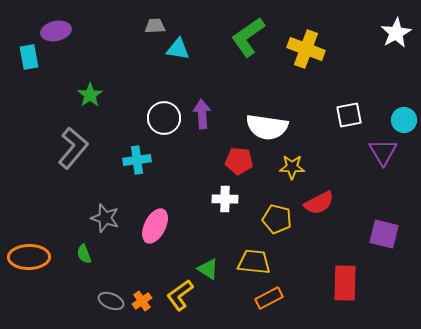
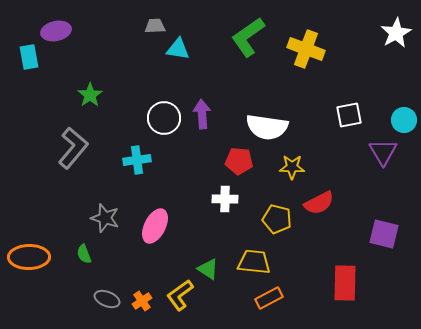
gray ellipse: moved 4 px left, 2 px up
